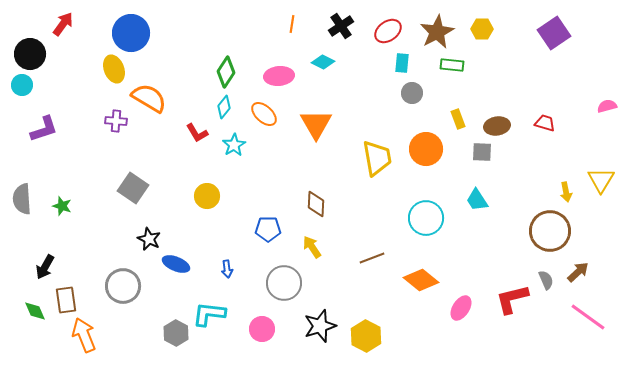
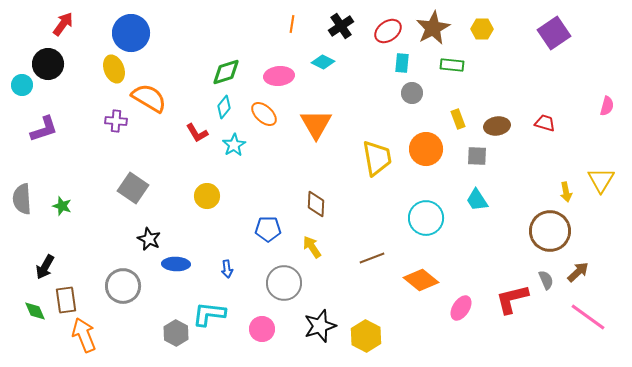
brown star at (437, 32): moved 4 px left, 4 px up
black circle at (30, 54): moved 18 px right, 10 px down
green diamond at (226, 72): rotated 40 degrees clockwise
pink semicircle at (607, 106): rotated 120 degrees clockwise
gray square at (482, 152): moved 5 px left, 4 px down
blue ellipse at (176, 264): rotated 20 degrees counterclockwise
